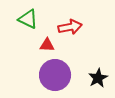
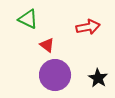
red arrow: moved 18 px right
red triangle: rotated 35 degrees clockwise
black star: rotated 12 degrees counterclockwise
